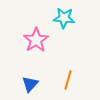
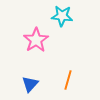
cyan star: moved 2 px left, 2 px up
